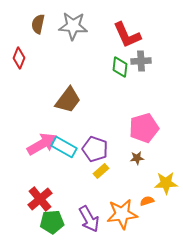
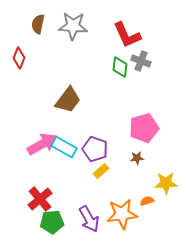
gray cross: rotated 24 degrees clockwise
